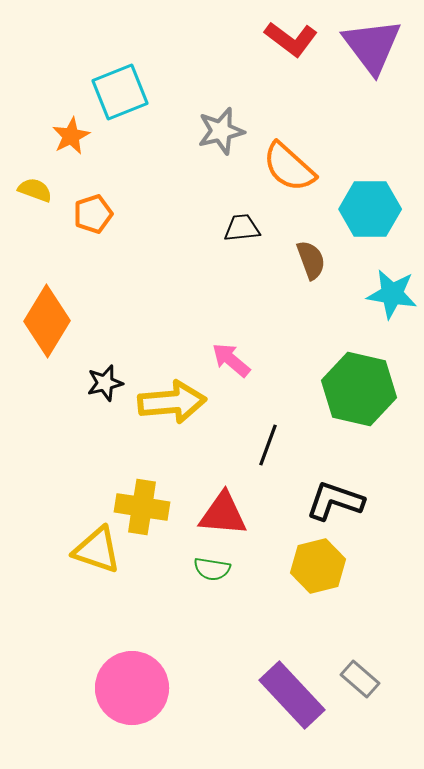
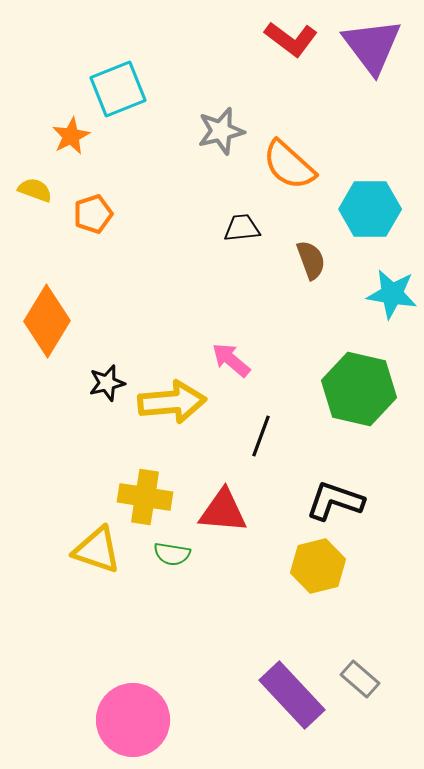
cyan square: moved 2 px left, 3 px up
orange semicircle: moved 2 px up
black star: moved 2 px right
black line: moved 7 px left, 9 px up
yellow cross: moved 3 px right, 10 px up
red triangle: moved 3 px up
green semicircle: moved 40 px left, 15 px up
pink circle: moved 1 px right, 32 px down
